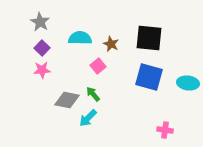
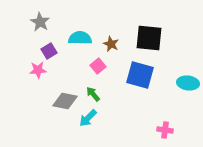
purple square: moved 7 px right, 3 px down; rotated 14 degrees clockwise
pink star: moved 4 px left
blue square: moved 9 px left, 2 px up
gray diamond: moved 2 px left, 1 px down
